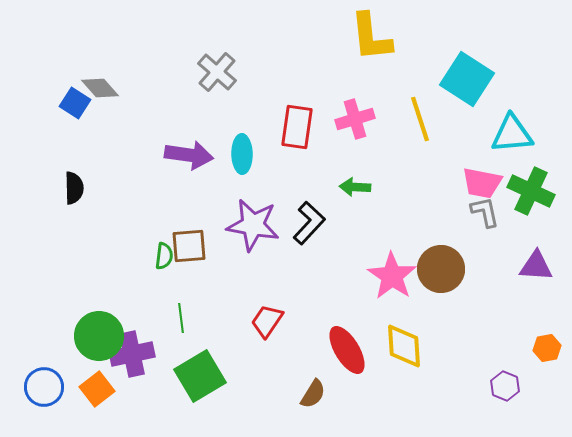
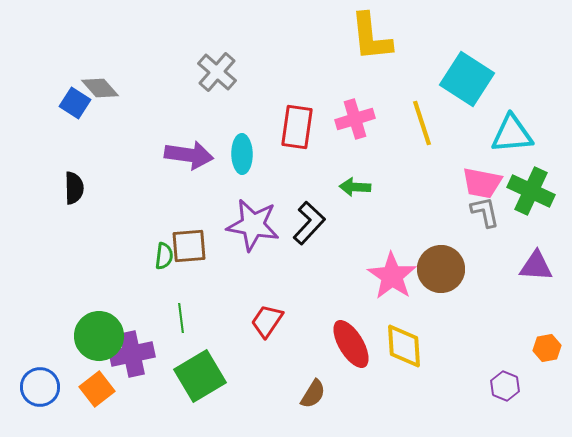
yellow line: moved 2 px right, 4 px down
red ellipse: moved 4 px right, 6 px up
blue circle: moved 4 px left
